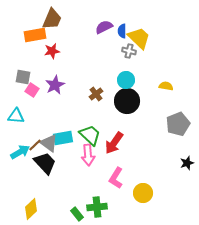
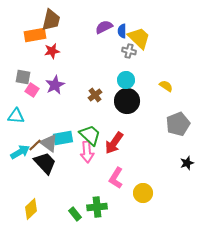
brown trapezoid: moved 1 px left, 1 px down; rotated 10 degrees counterclockwise
yellow semicircle: rotated 24 degrees clockwise
brown cross: moved 1 px left, 1 px down
pink arrow: moved 1 px left, 3 px up
green rectangle: moved 2 px left
